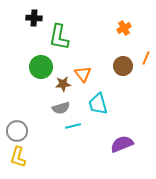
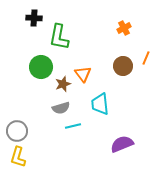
brown star: rotated 14 degrees counterclockwise
cyan trapezoid: moved 2 px right; rotated 10 degrees clockwise
